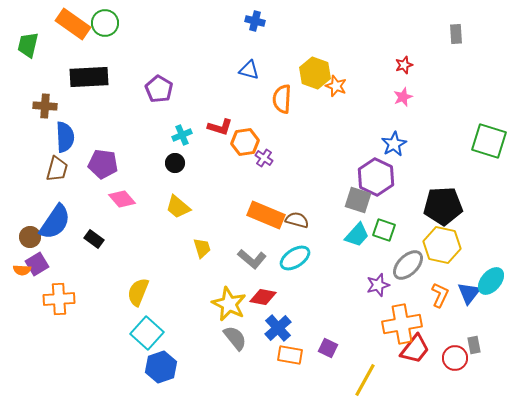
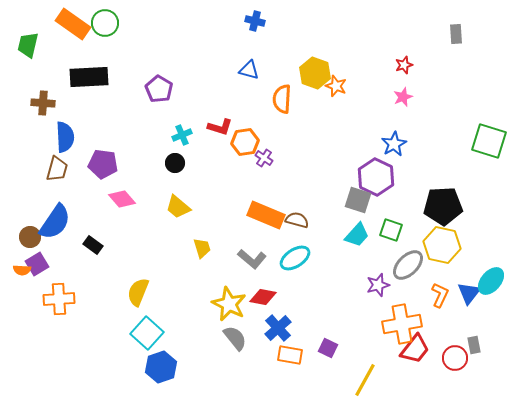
brown cross at (45, 106): moved 2 px left, 3 px up
green square at (384, 230): moved 7 px right
black rectangle at (94, 239): moved 1 px left, 6 px down
